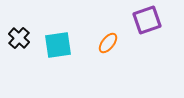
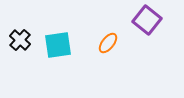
purple square: rotated 32 degrees counterclockwise
black cross: moved 1 px right, 2 px down
